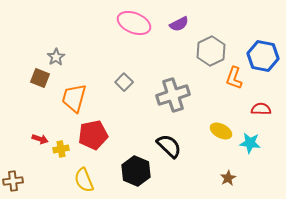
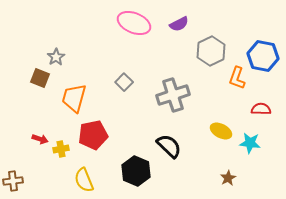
orange L-shape: moved 3 px right
